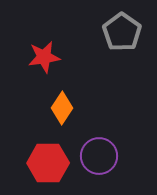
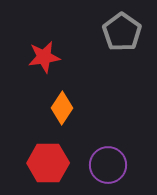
purple circle: moved 9 px right, 9 px down
